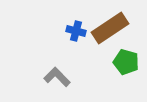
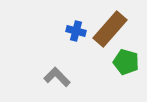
brown rectangle: moved 1 px down; rotated 15 degrees counterclockwise
